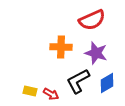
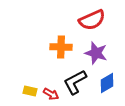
black L-shape: moved 3 px left, 1 px down
